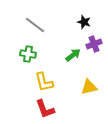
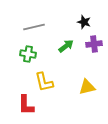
gray line: moved 1 px left, 2 px down; rotated 50 degrees counterclockwise
purple cross: rotated 14 degrees clockwise
green arrow: moved 7 px left, 9 px up
yellow triangle: moved 2 px left
red L-shape: moved 19 px left, 4 px up; rotated 20 degrees clockwise
